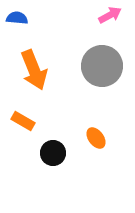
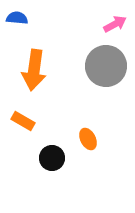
pink arrow: moved 5 px right, 9 px down
gray circle: moved 4 px right
orange arrow: rotated 30 degrees clockwise
orange ellipse: moved 8 px left, 1 px down; rotated 10 degrees clockwise
black circle: moved 1 px left, 5 px down
